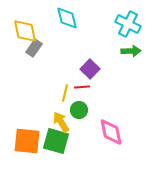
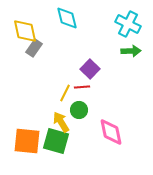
yellow line: rotated 12 degrees clockwise
